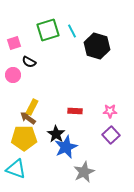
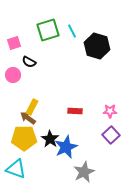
black star: moved 6 px left, 5 px down
